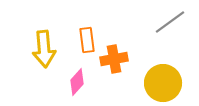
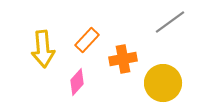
orange rectangle: rotated 50 degrees clockwise
yellow arrow: moved 1 px left
orange cross: moved 9 px right
